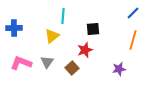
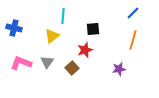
blue cross: rotated 14 degrees clockwise
